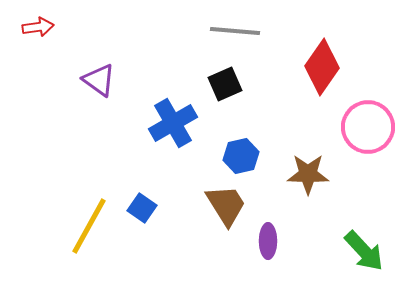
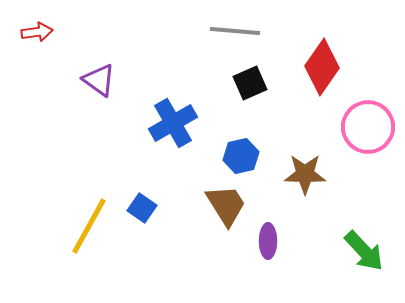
red arrow: moved 1 px left, 5 px down
black square: moved 25 px right, 1 px up
brown star: moved 3 px left
